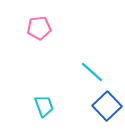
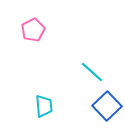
pink pentagon: moved 6 px left, 2 px down; rotated 20 degrees counterclockwise
cyan trapezoid: rotated 15 degrees clockwise
